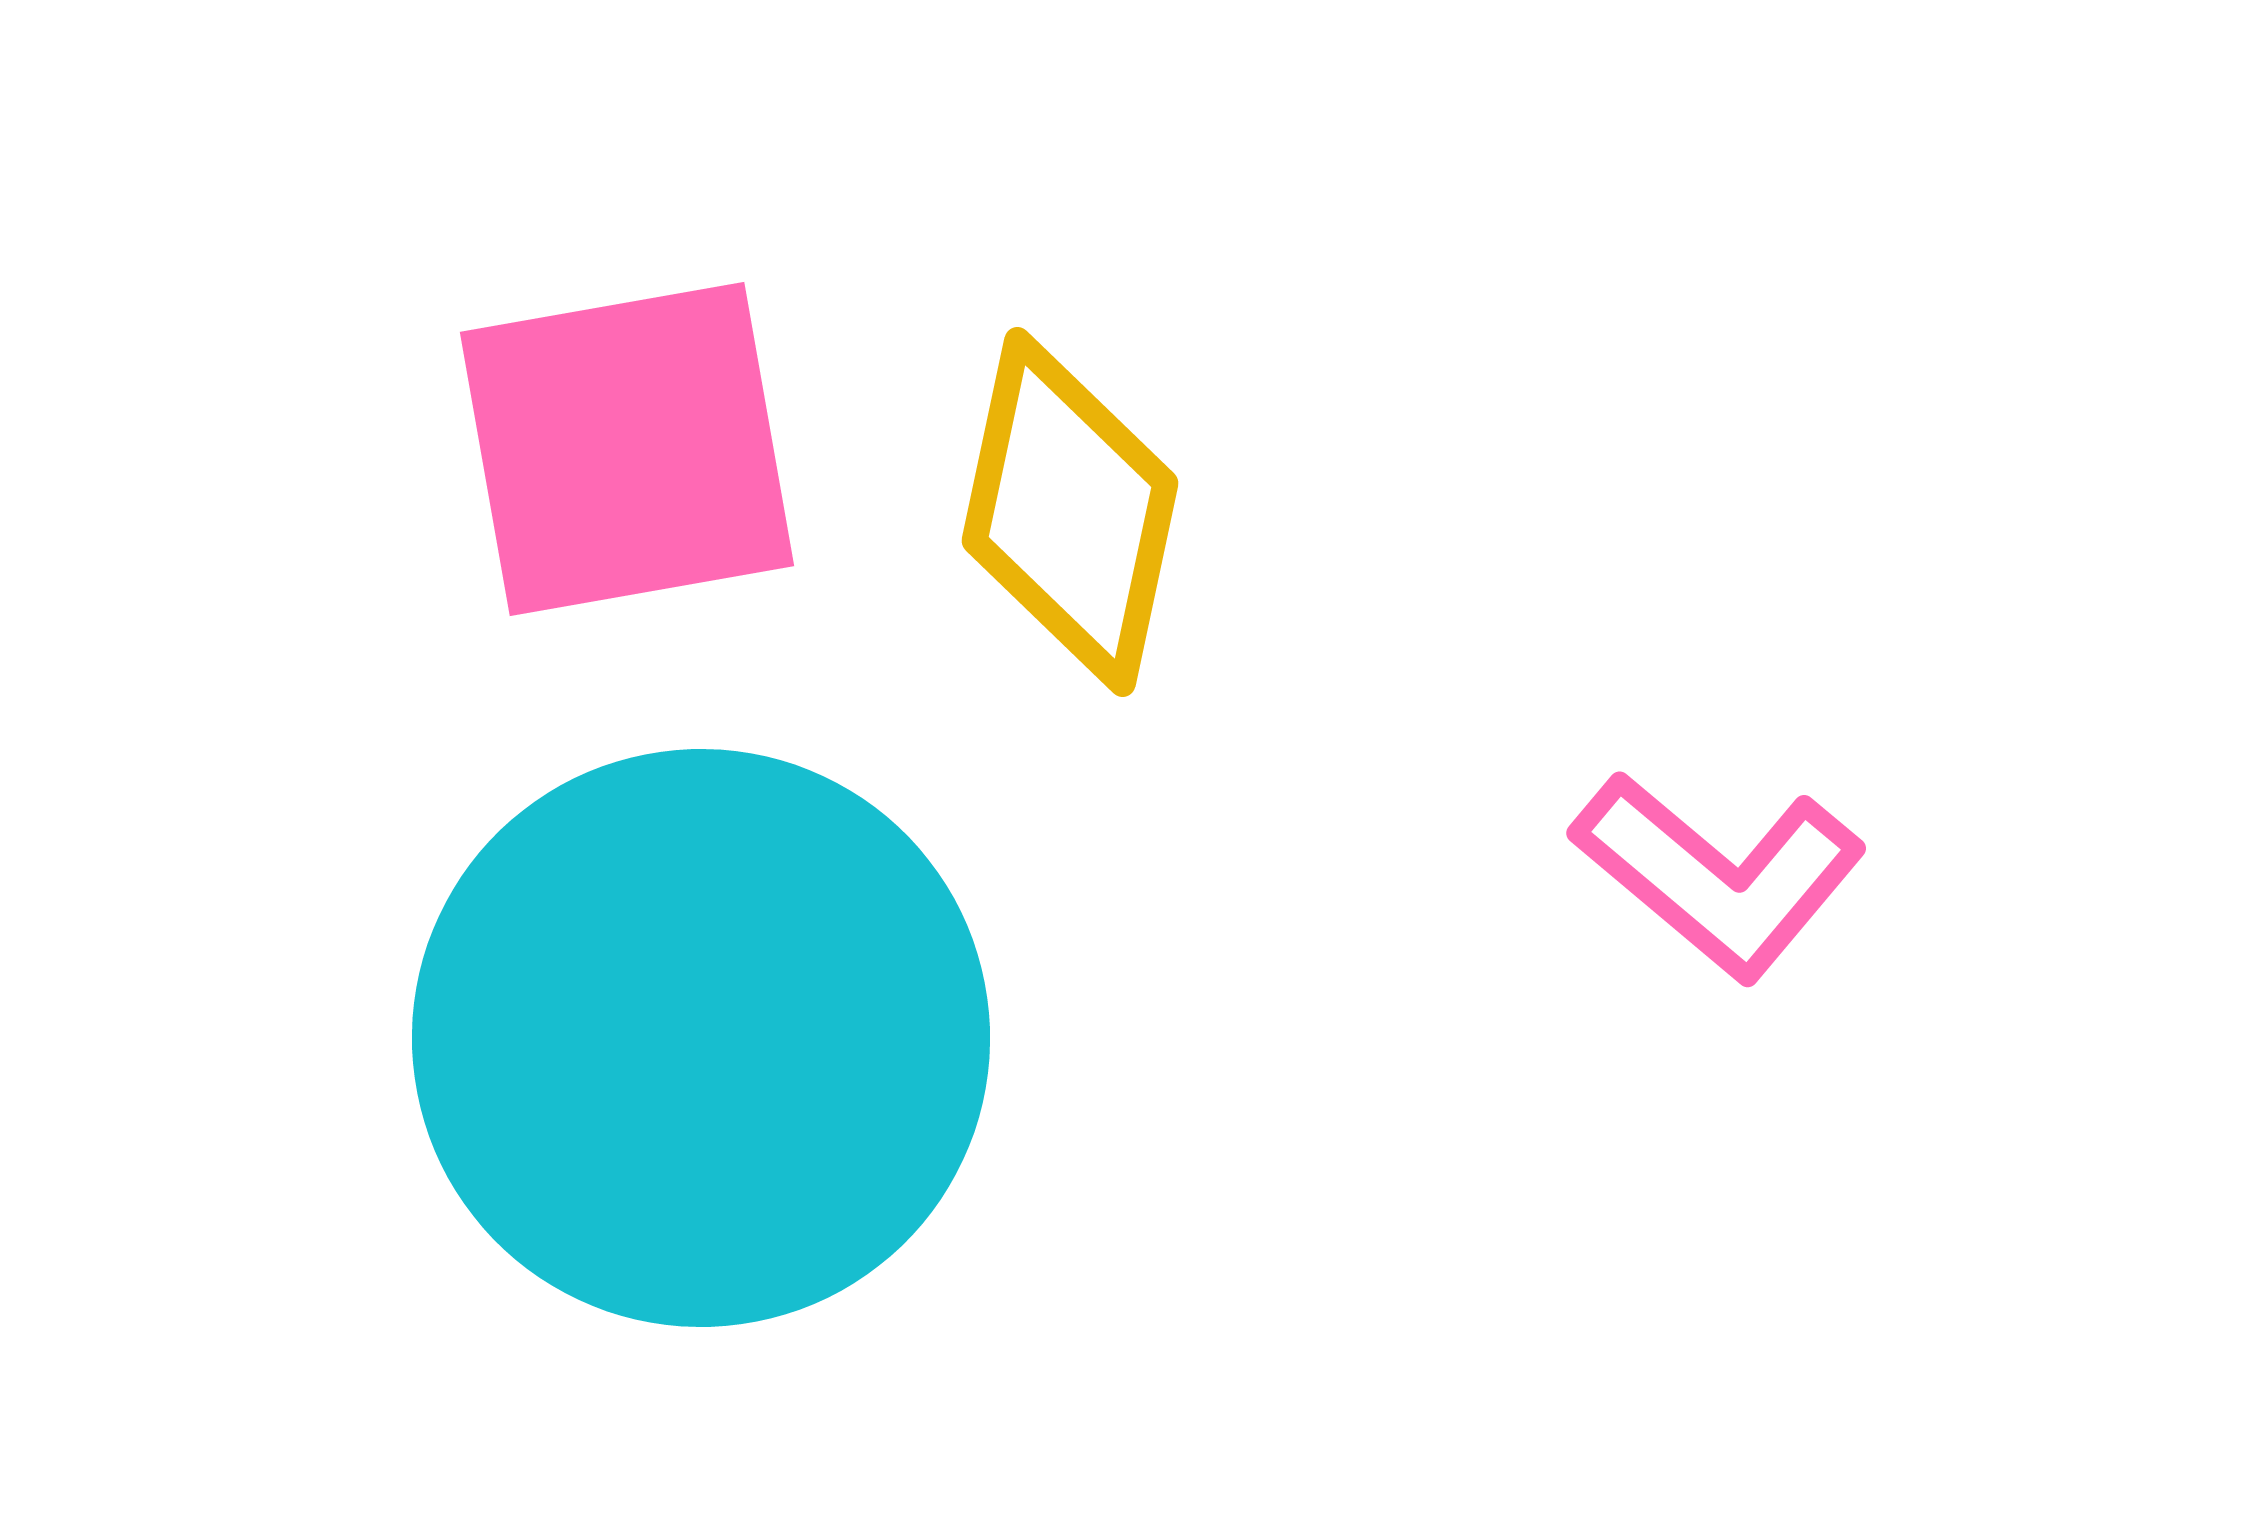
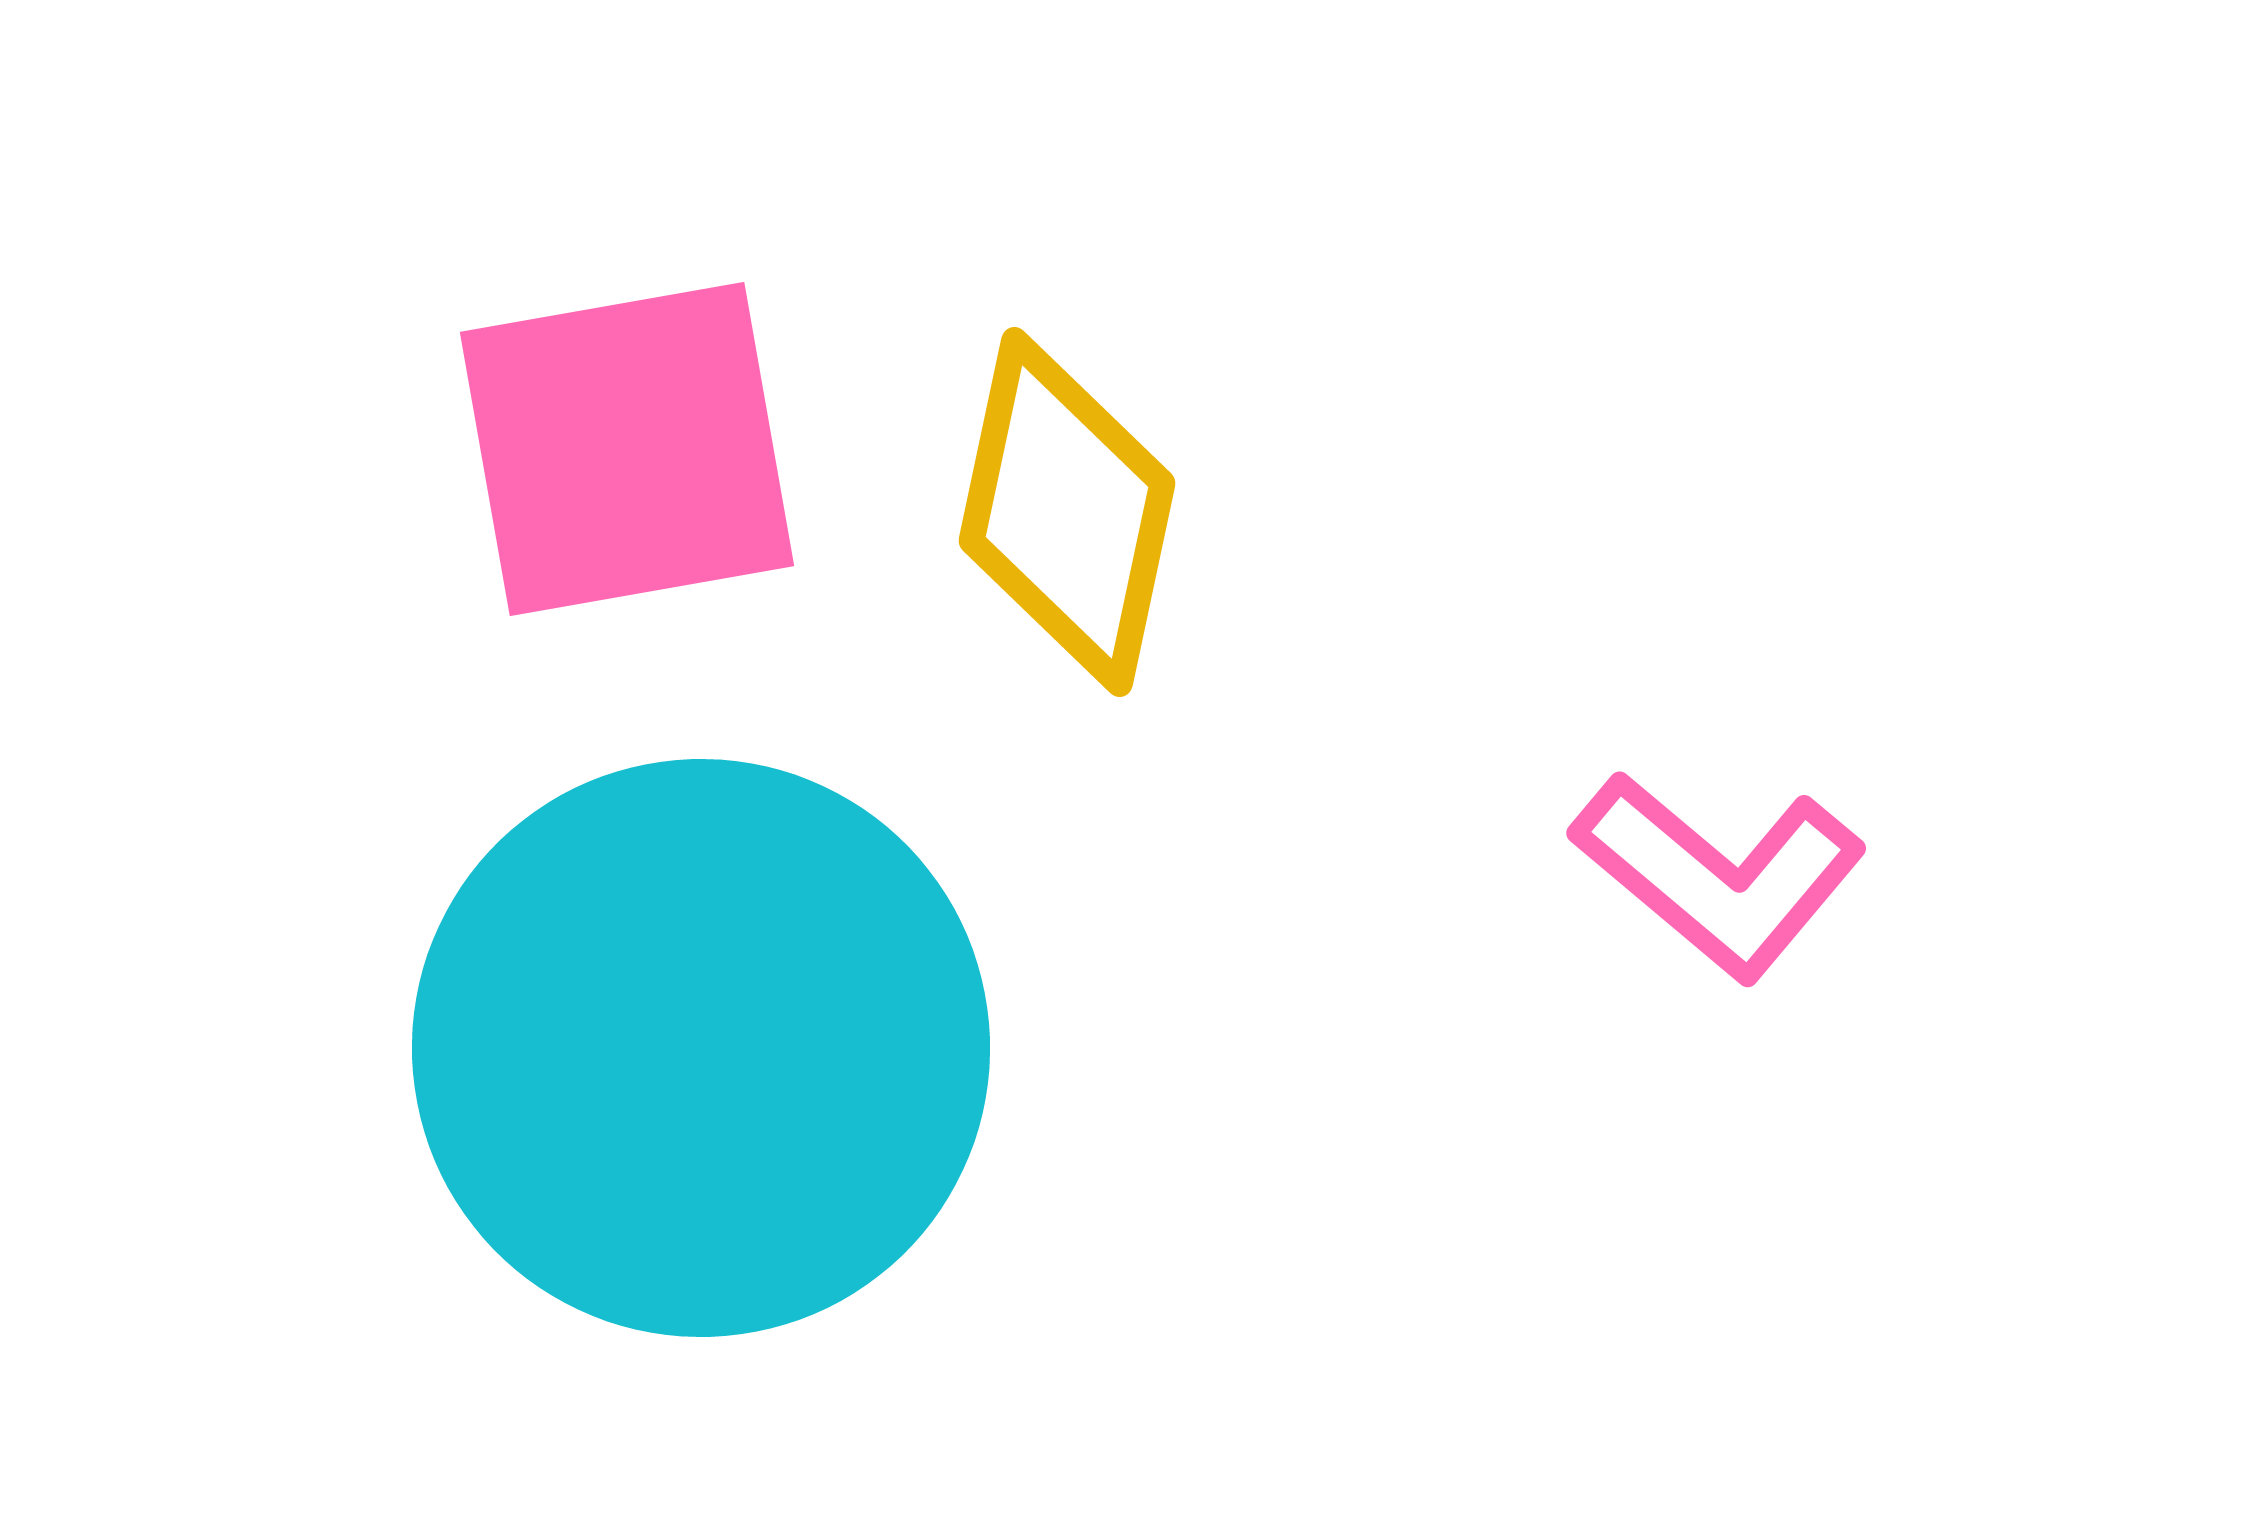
yellow diamond: moved 3 px left
cyan circle: moved 10 px down
